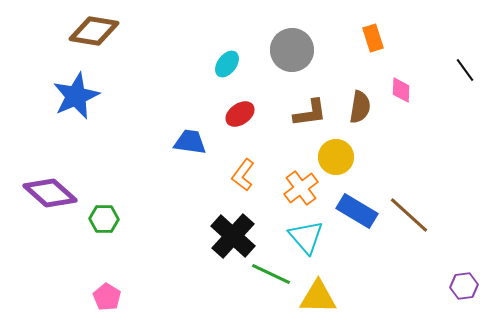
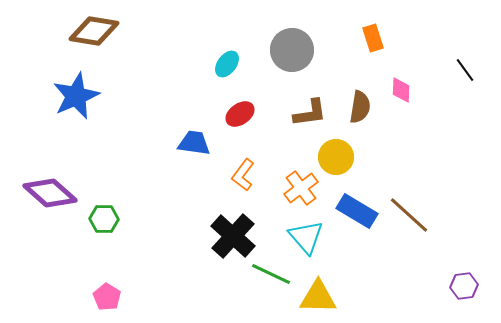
blue trapezoid: moved 4 px right, 1 px down
